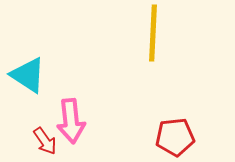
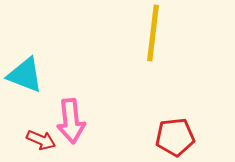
yellow line: rotated 4 degrees clockwise
cyan triangle: moved 3 px left; rotated 12 degrees counterclockwise
red arrow: moved 4 px left, 1 px up; rotated 32 degrees counterclockwise
